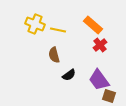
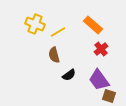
yellow line: moved 2 px down; rotated 42 degrees counterclockwise
red cross: moved 1 px right, 4 px down
